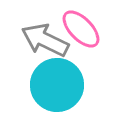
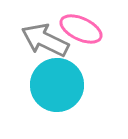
pink ellipse: rotated 21 degrees counterclockwise
